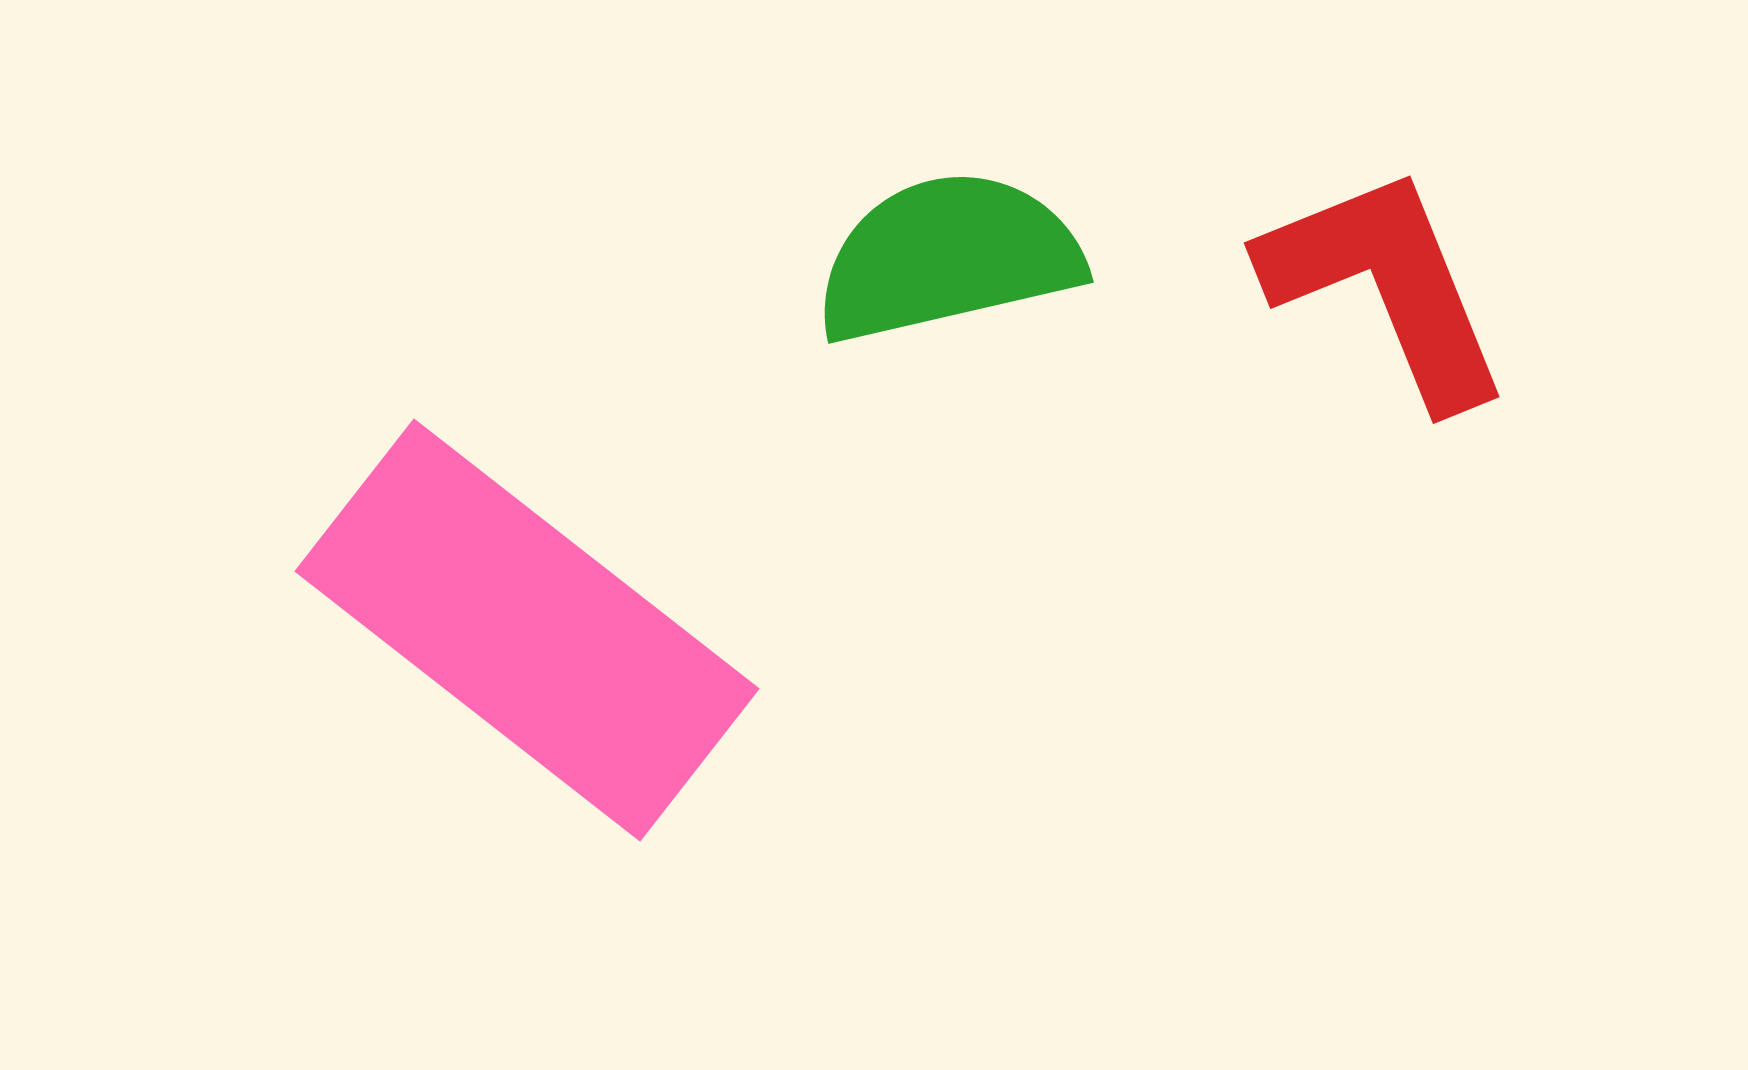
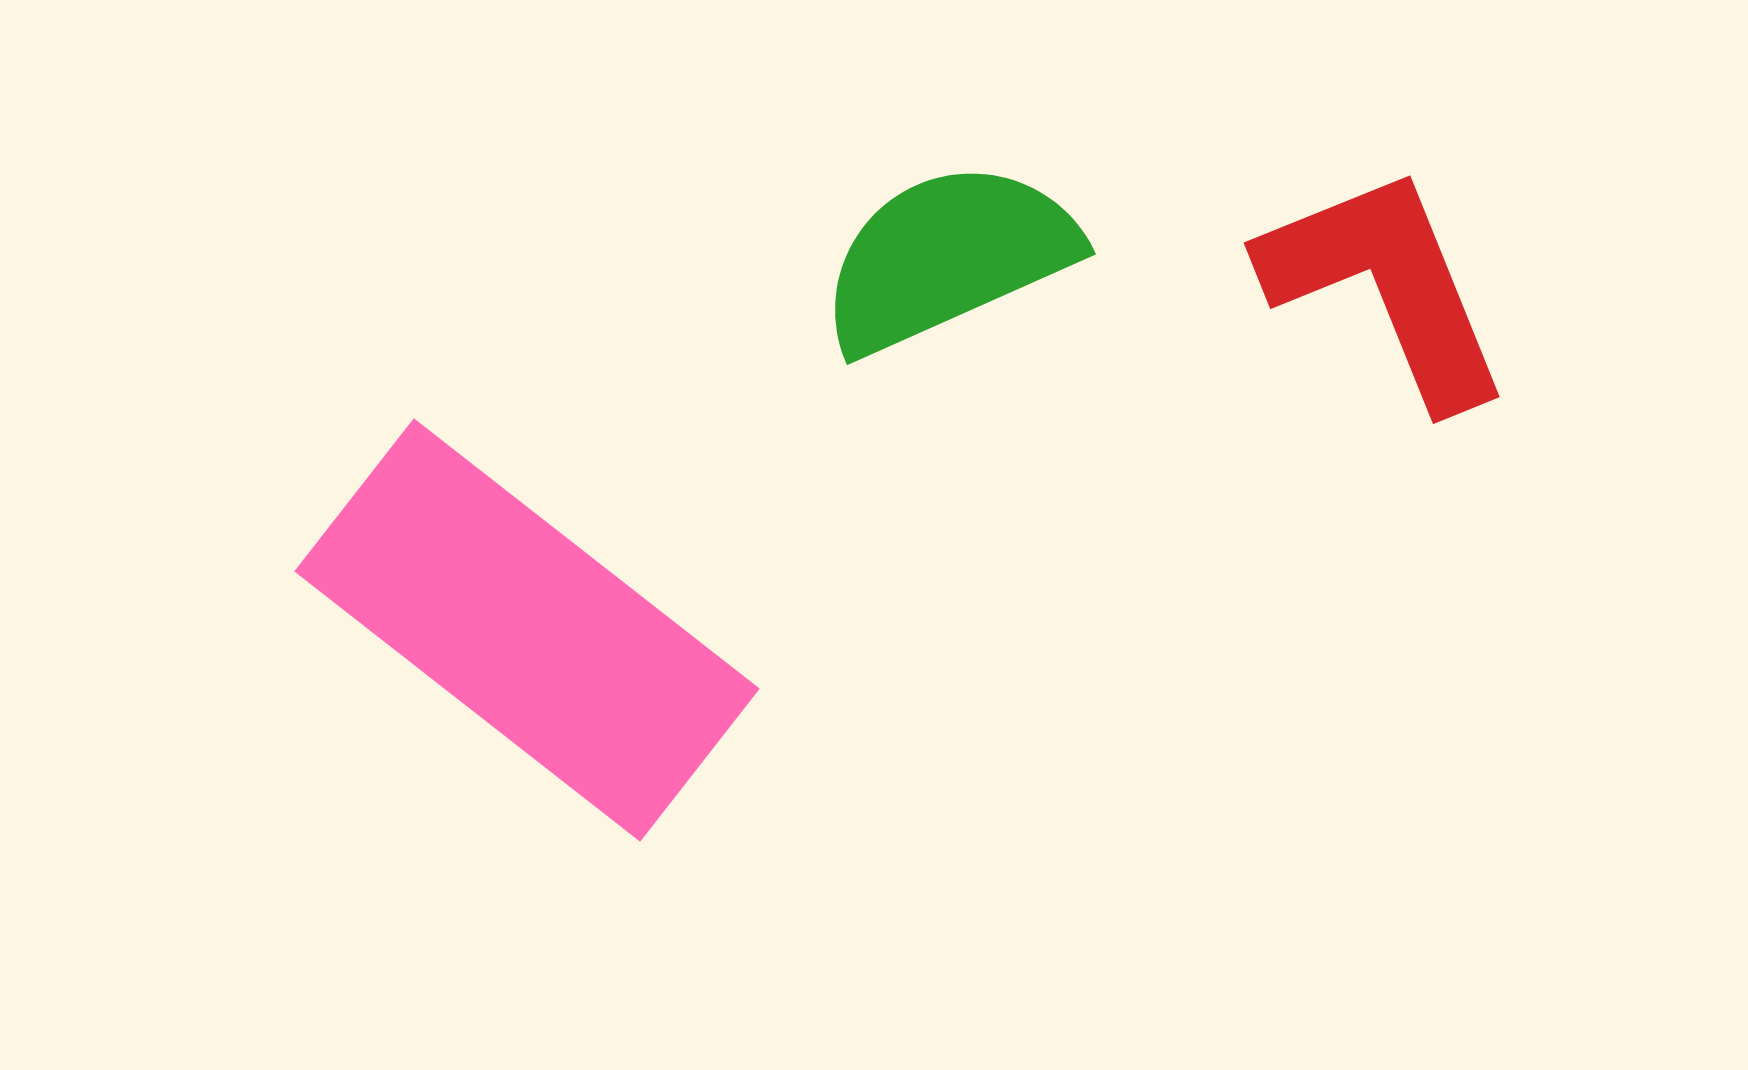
green semicircle: rotated 11 degrees counterclockwise
